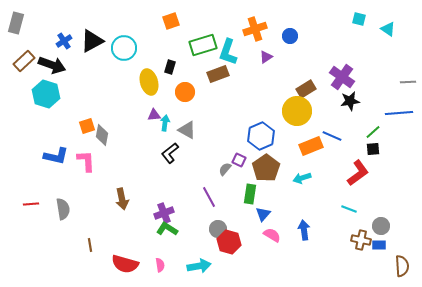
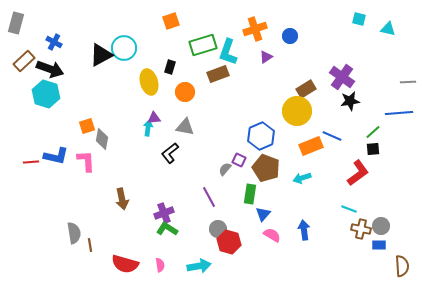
cyan triangle at (388, 29): rotated 21 degrees counterclockwise
blue cross at (64, 41): moved 10 px left, 1 px down; rotated 28 degrees counterclockwise
black triangle at (92, 41): moved 9 px right, 14 px down
black arrow at (52, 65): moved 2 px left, 4 px down
purple triangle at (154, 115): moved 3 px down
cyan arrow at (165, 123): moved 17 px left, 5 px down
gray triangle at (187, 130): moved 2 px left, 3 px up; rotated 18 degrees counterclockwise
gray diamond at (102, 135): moved 4 px down
brown pentagon at (266, 168): rotated 16 degrees counterclockwise
red line at (31, 204): moved 42 px up
gray semicircle at (63, 209): moved 11 px right, 24 px down
brown cross at (361, 240): moved 11 px up
